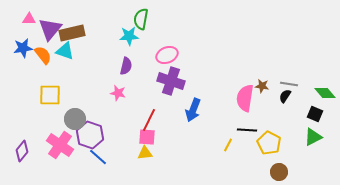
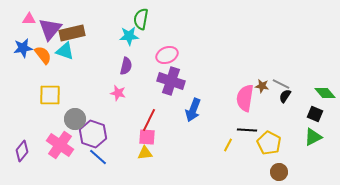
gray line: moved 8 px left; rotated 18 degrees clockwise
purple hexagon: moved 3 px right, 1 px up
